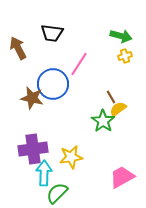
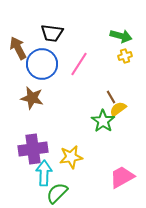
blue circle: moved 11 px left, 20 px up
